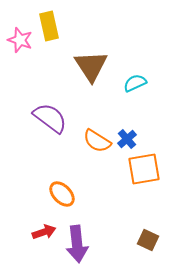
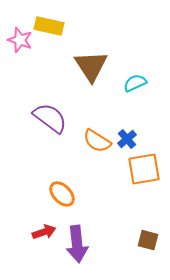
yellow rectangle: rotated 64 degrees counterclockwise
brown square: rotated 10 degrees counterclockwise
